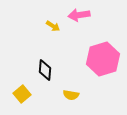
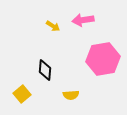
pink arrow: moved 4 px right, 5 px down
pink hexagon: rotated 8 degrees clockwise
yellow semicircle: rotated 14 degrees counterclockwise
